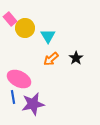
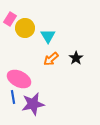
pink rectangle: rotated 72 degrees clockwise
